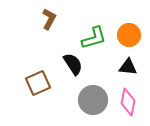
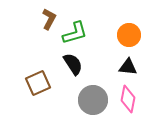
green L-shape: moved 19 px left, 5 px up
pink diamond: moved 3 px up
